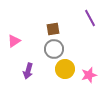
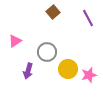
purple line: moved 2 px left
brown square: moved 17 px up; rotated 32 degrees counterclockwise
pink triangle: moved 1 px right
gray circle: moved 7 px left, 3 px down
yellow circle: moved 3 px right
